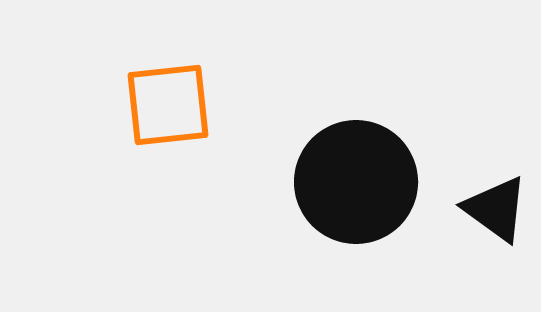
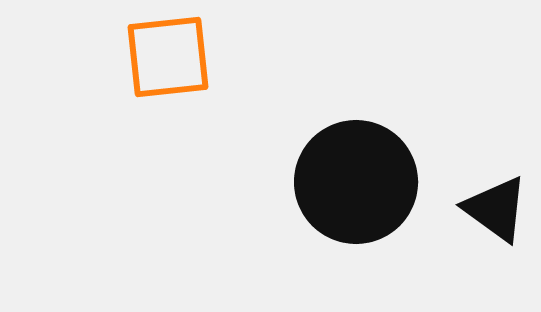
orange square: moved 48 px up
